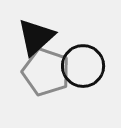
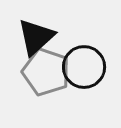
black circle: moved 1 px right, 1 px down
